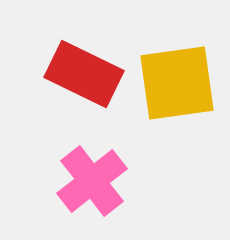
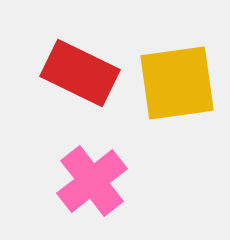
red rectangle: moved 4 px left, 1 px up
